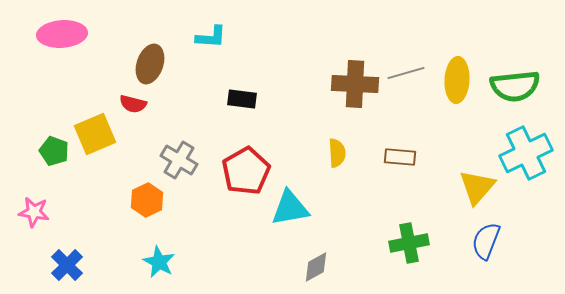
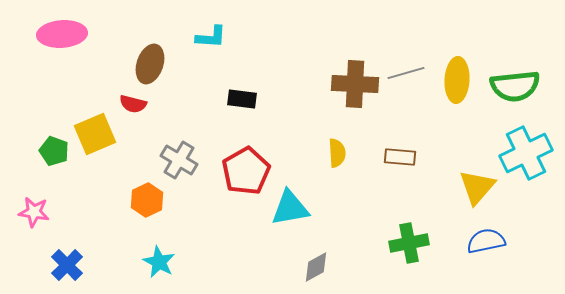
blue semicircle: rotated 57 degrees clockwise
